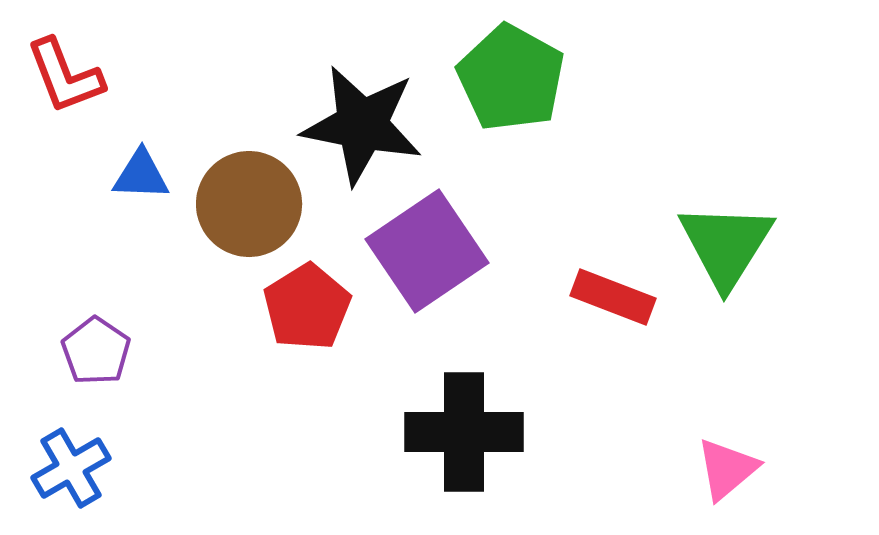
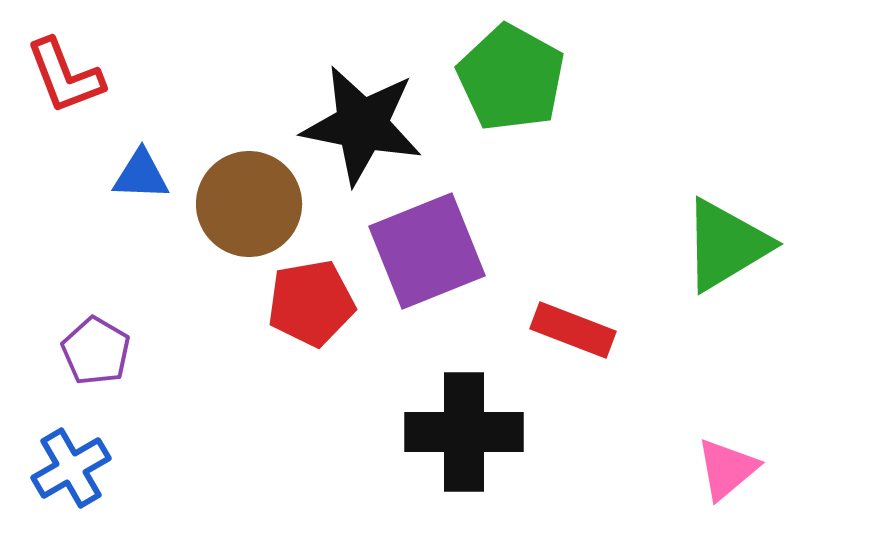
green triangle: rotated 27 degrees clockwise
purple square: rotated 12 degrees clockwise
red rectangle: moved 40 px left, 33 px down
red pentagon: moved 4 px right, 4 px up; rotated 22 degrees clockwise
purple pentagon: rotated 4 degrees counterclockwise
